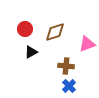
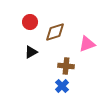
red circle: moved 5 px right, 7 px up
blue cross: moved 7 px left
